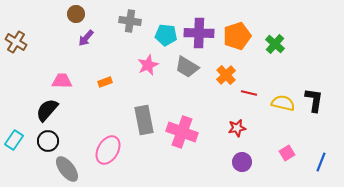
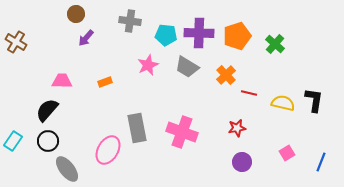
gray rectangle: moved 7 px left, 8 px down
cyan rectangle: moved 1 px left, 1 px down
